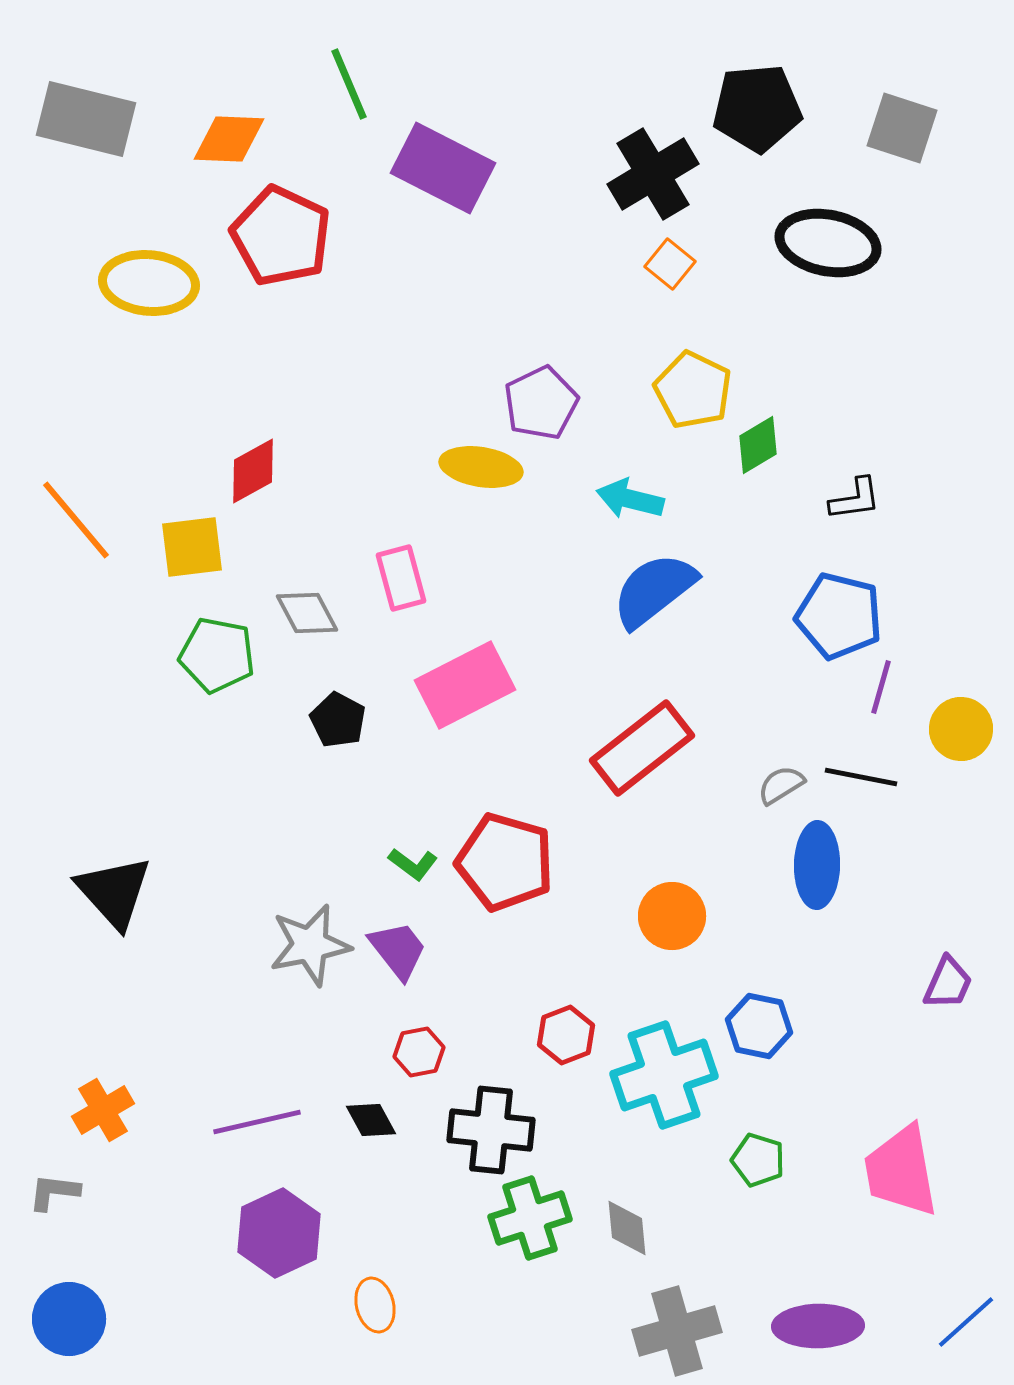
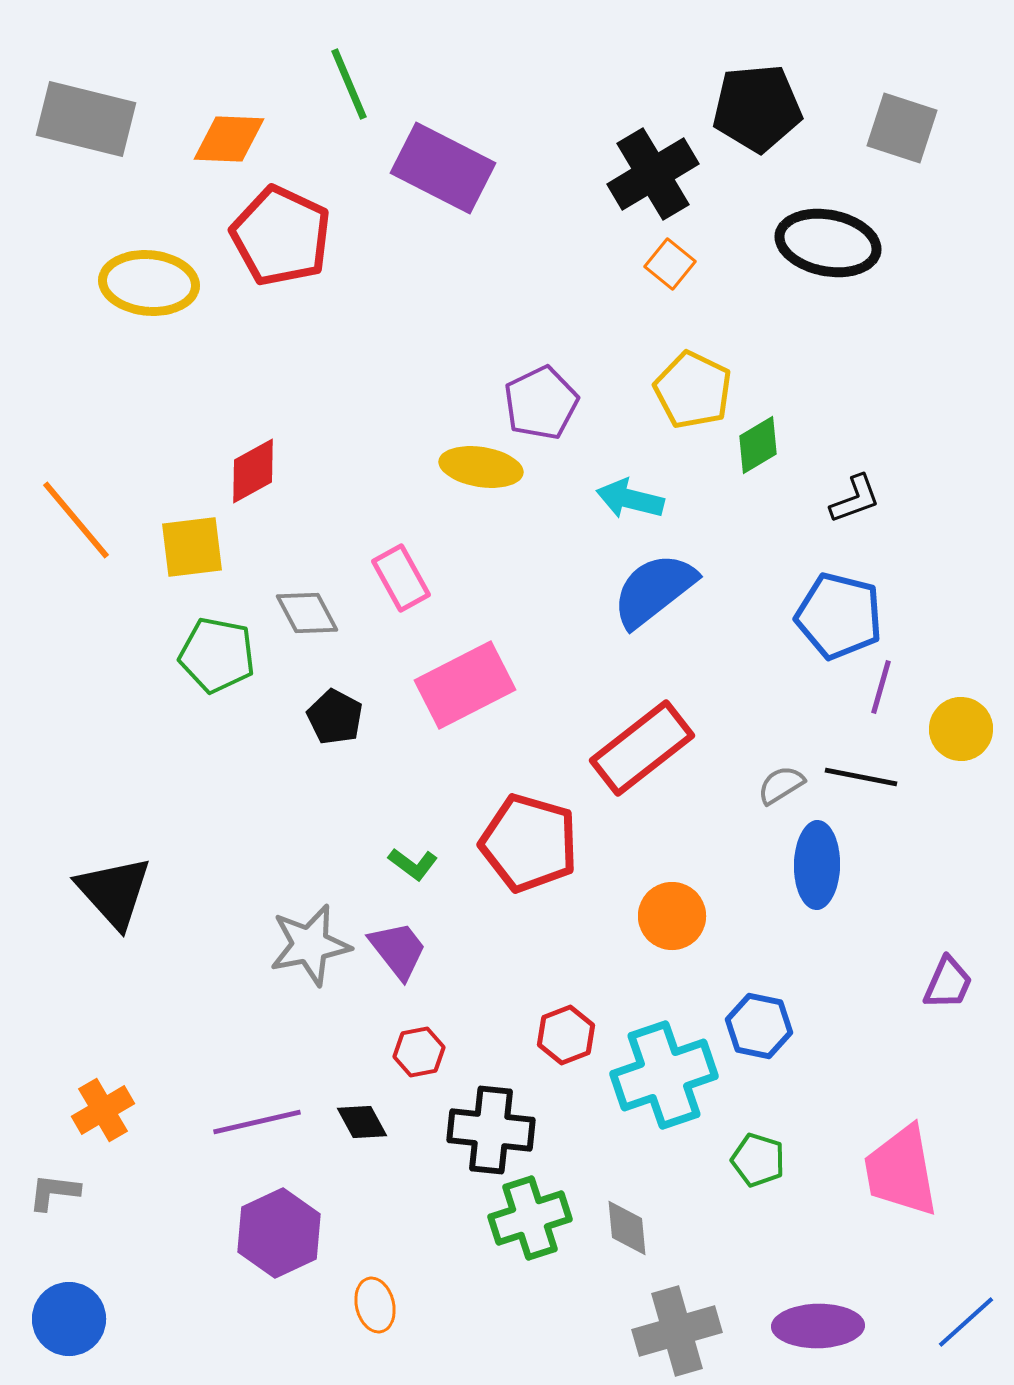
black L-shape at (855, 499): rotated 12 degrees counterclockwise
pink rectangle at (401, 578): rotated 14 degrees counterclockwise
black pentagon at (338, 720): moved 3 px left, 3 px up
red pentagon at (505, 862): moved 24 px right, 19 px up
black diamond at (371, 1120): moved 9 px left, 2 px down
